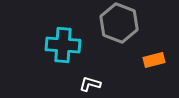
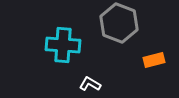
white L-shape: rotated 15 degrees clockwise
